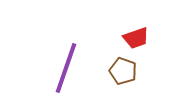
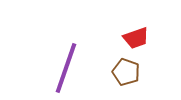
brown pentagon: moved 3 px right, 1 px down
